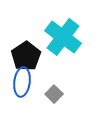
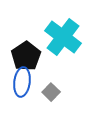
gray square: moved 3 px left, 2 px up
